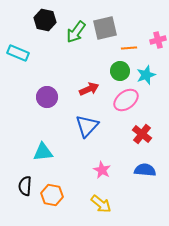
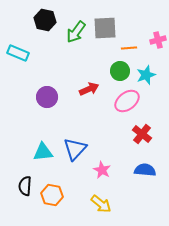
gray square: rotated 10 degrees clockwise
pink ellipse: moved 1 px right, 1 px down
blue triangle: moved 12 px left, 23 px down
